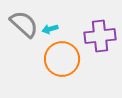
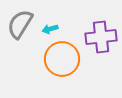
gray semicircle: moved 4 px left; rotated 100 degrees counterclockwise
purple cross: moved 1 px right, 1 px down
